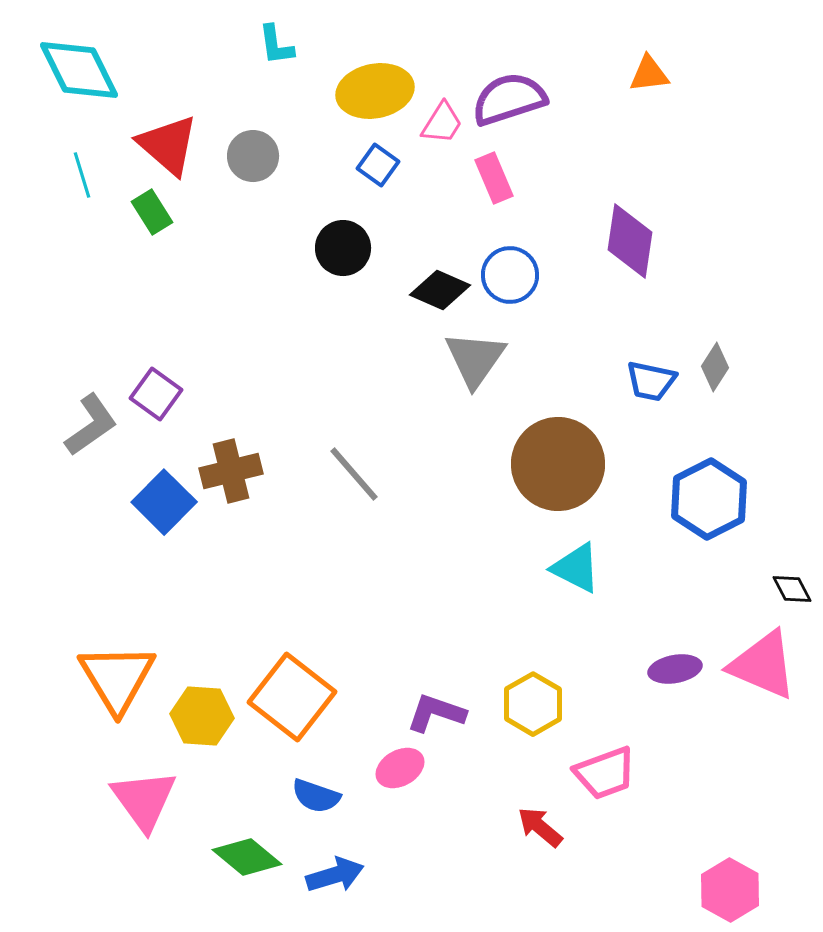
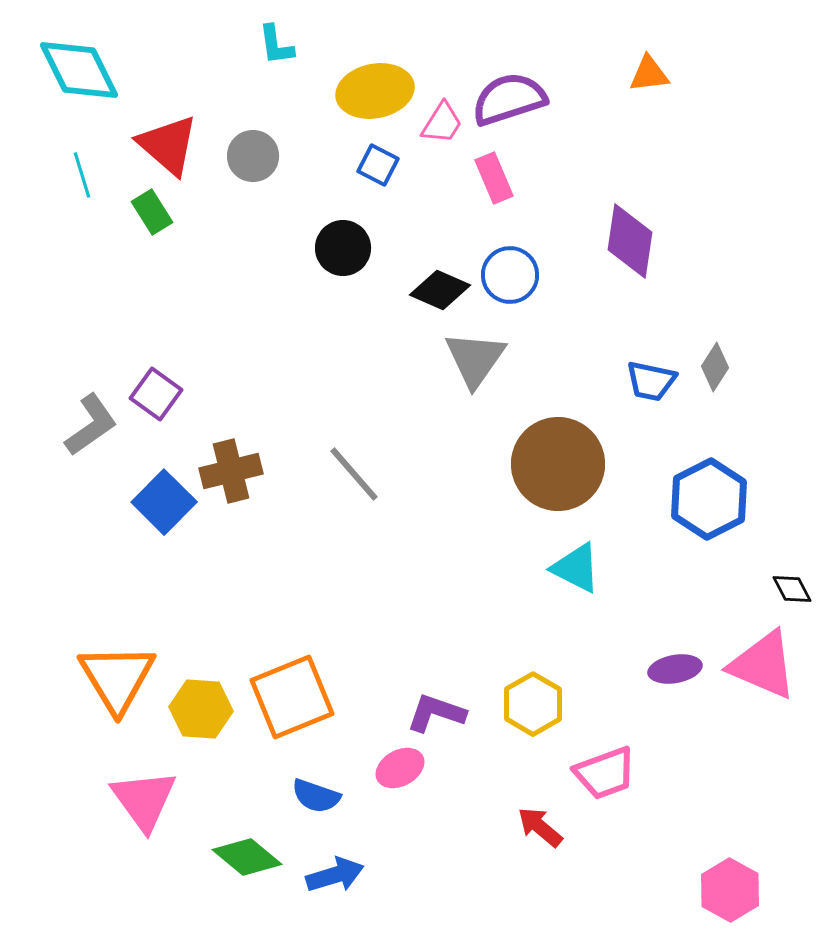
blue square at (378, 165): rotated 9 degrees counterclockwise
orange square at (292, 697): rotated 30 degrees clockwise
yellow hexagon at (202, 716): moved 1 px left, 7 px up
